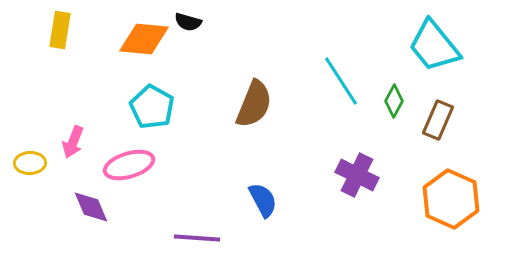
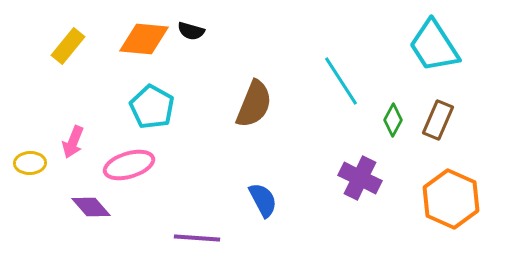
black semicircle: moved 3 px right, 9 px down
yellow rectangle: moved 8 px right, 16 px down; rotated 30 degrees clockwise
cyan trapezoid: rotated 6 degrees clockwise
green diamond: moved 1 px left, 19 px down
purple cross: moved 3 px right, 3 px down
purple diamond: rotated 18 degrees counterclockwise
